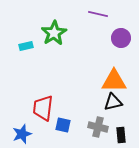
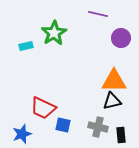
black triangle: moved 1 px left, 1 px up
red trapezoid: rotated 72 degrees counterclockwise
